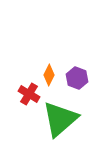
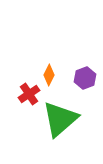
purple hexagon: moved 8 px right; rotated 20 degrees clockwise
red cross: rotated 25 degrees clockwise
